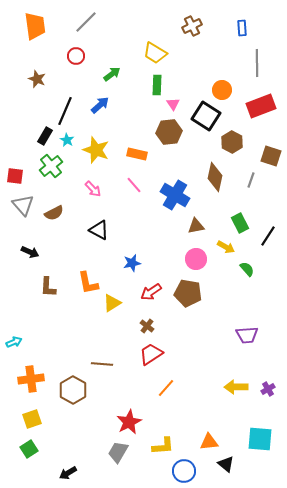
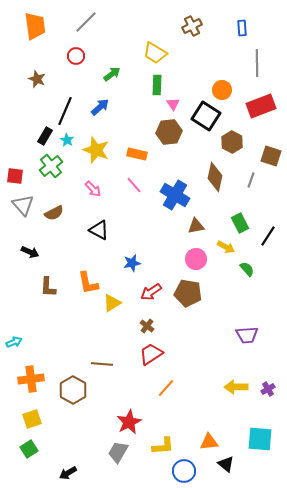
blue arrow at (100, 105): moved 2 px down
